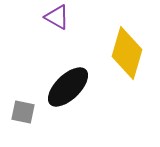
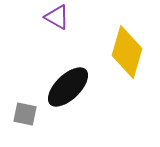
yellow diamond: moved 1 px up
gray square: moved 2 px right, 2 px down
